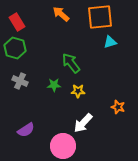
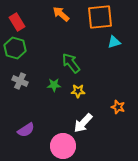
cyan triangle: moved 4 px right
